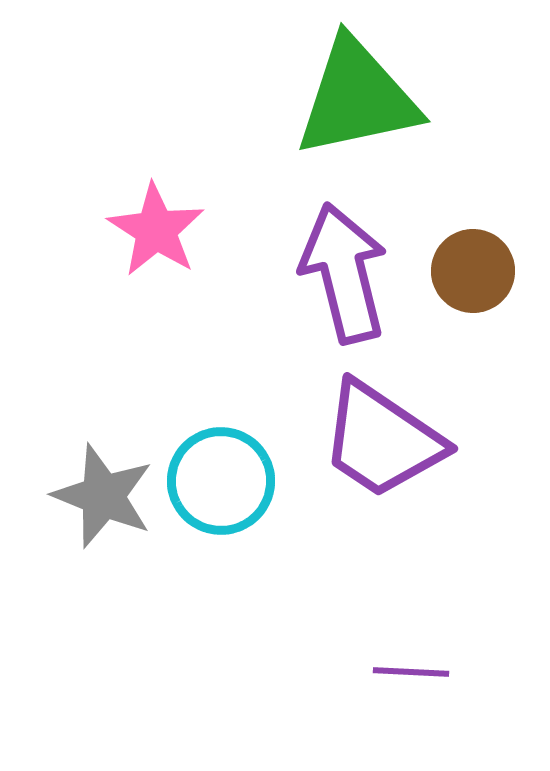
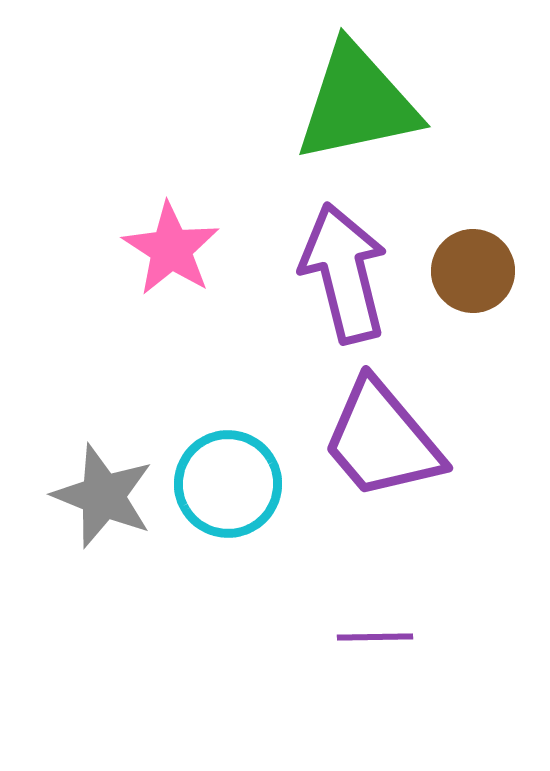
green triangle: moved 5 px down
pink star: moved 15 px right, 19 px down
purple trapezoid: rotated 16 degrees clockwise
cyan circle: moved 7 px right, 3 px down
purple line: moved 36 px left, 35 px up; rotated 4 degrees counterclockwise
